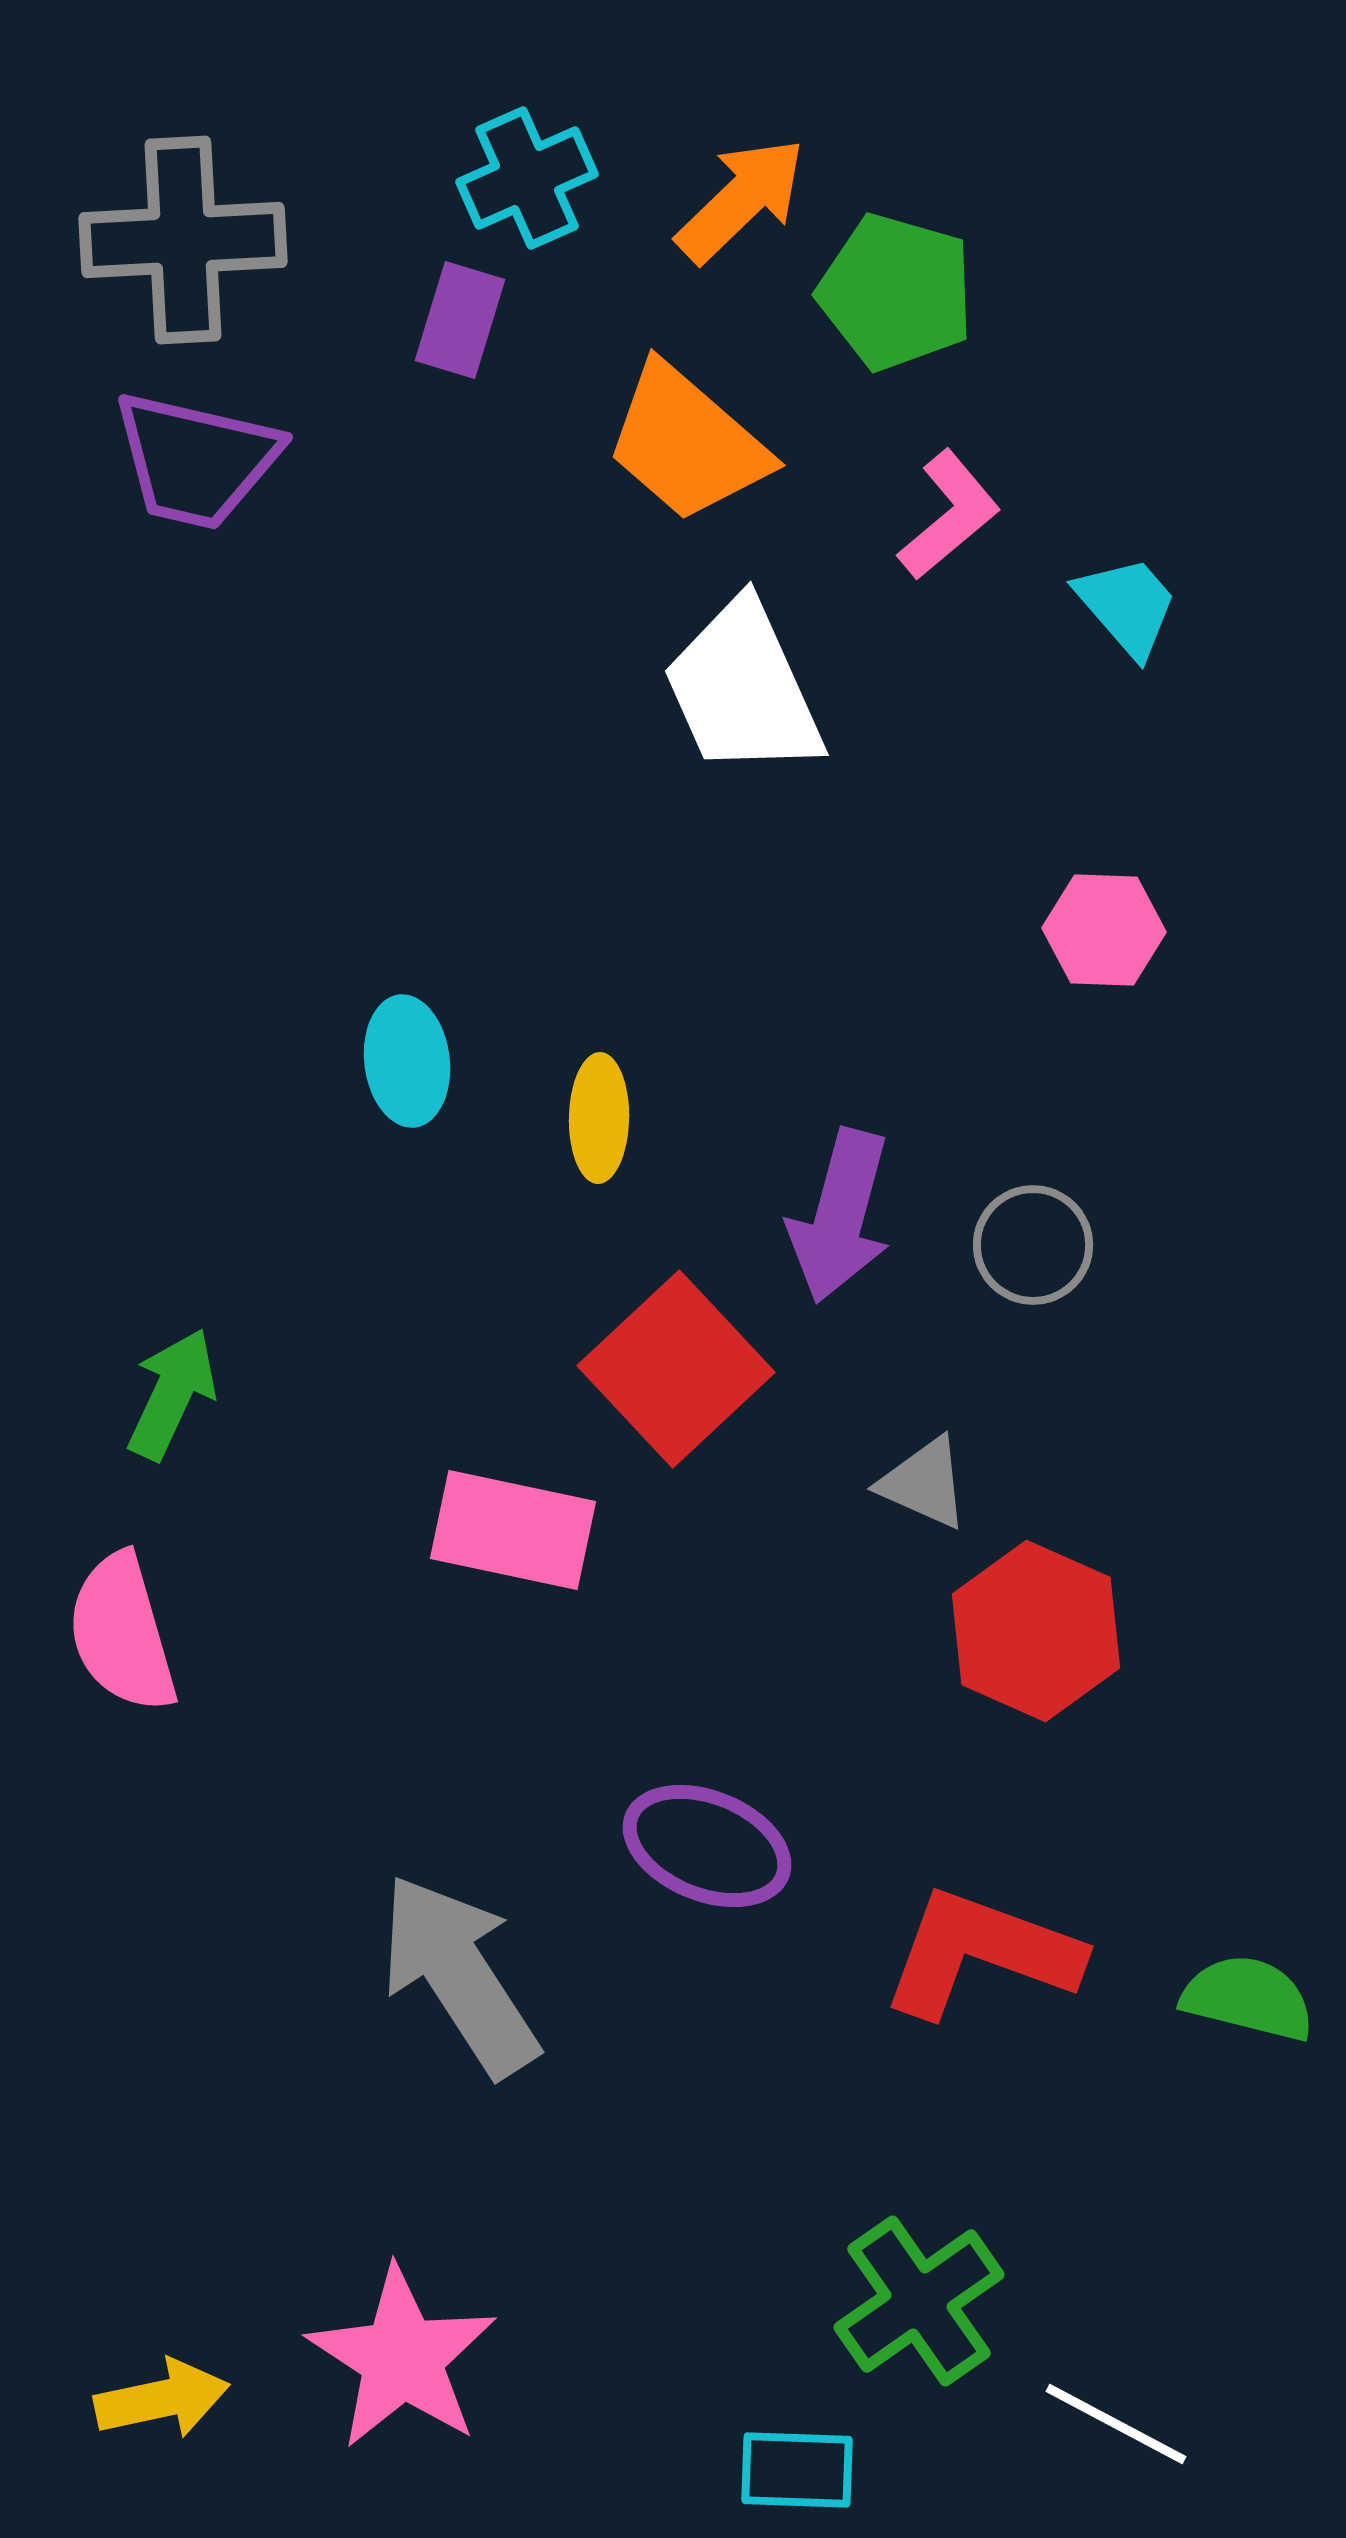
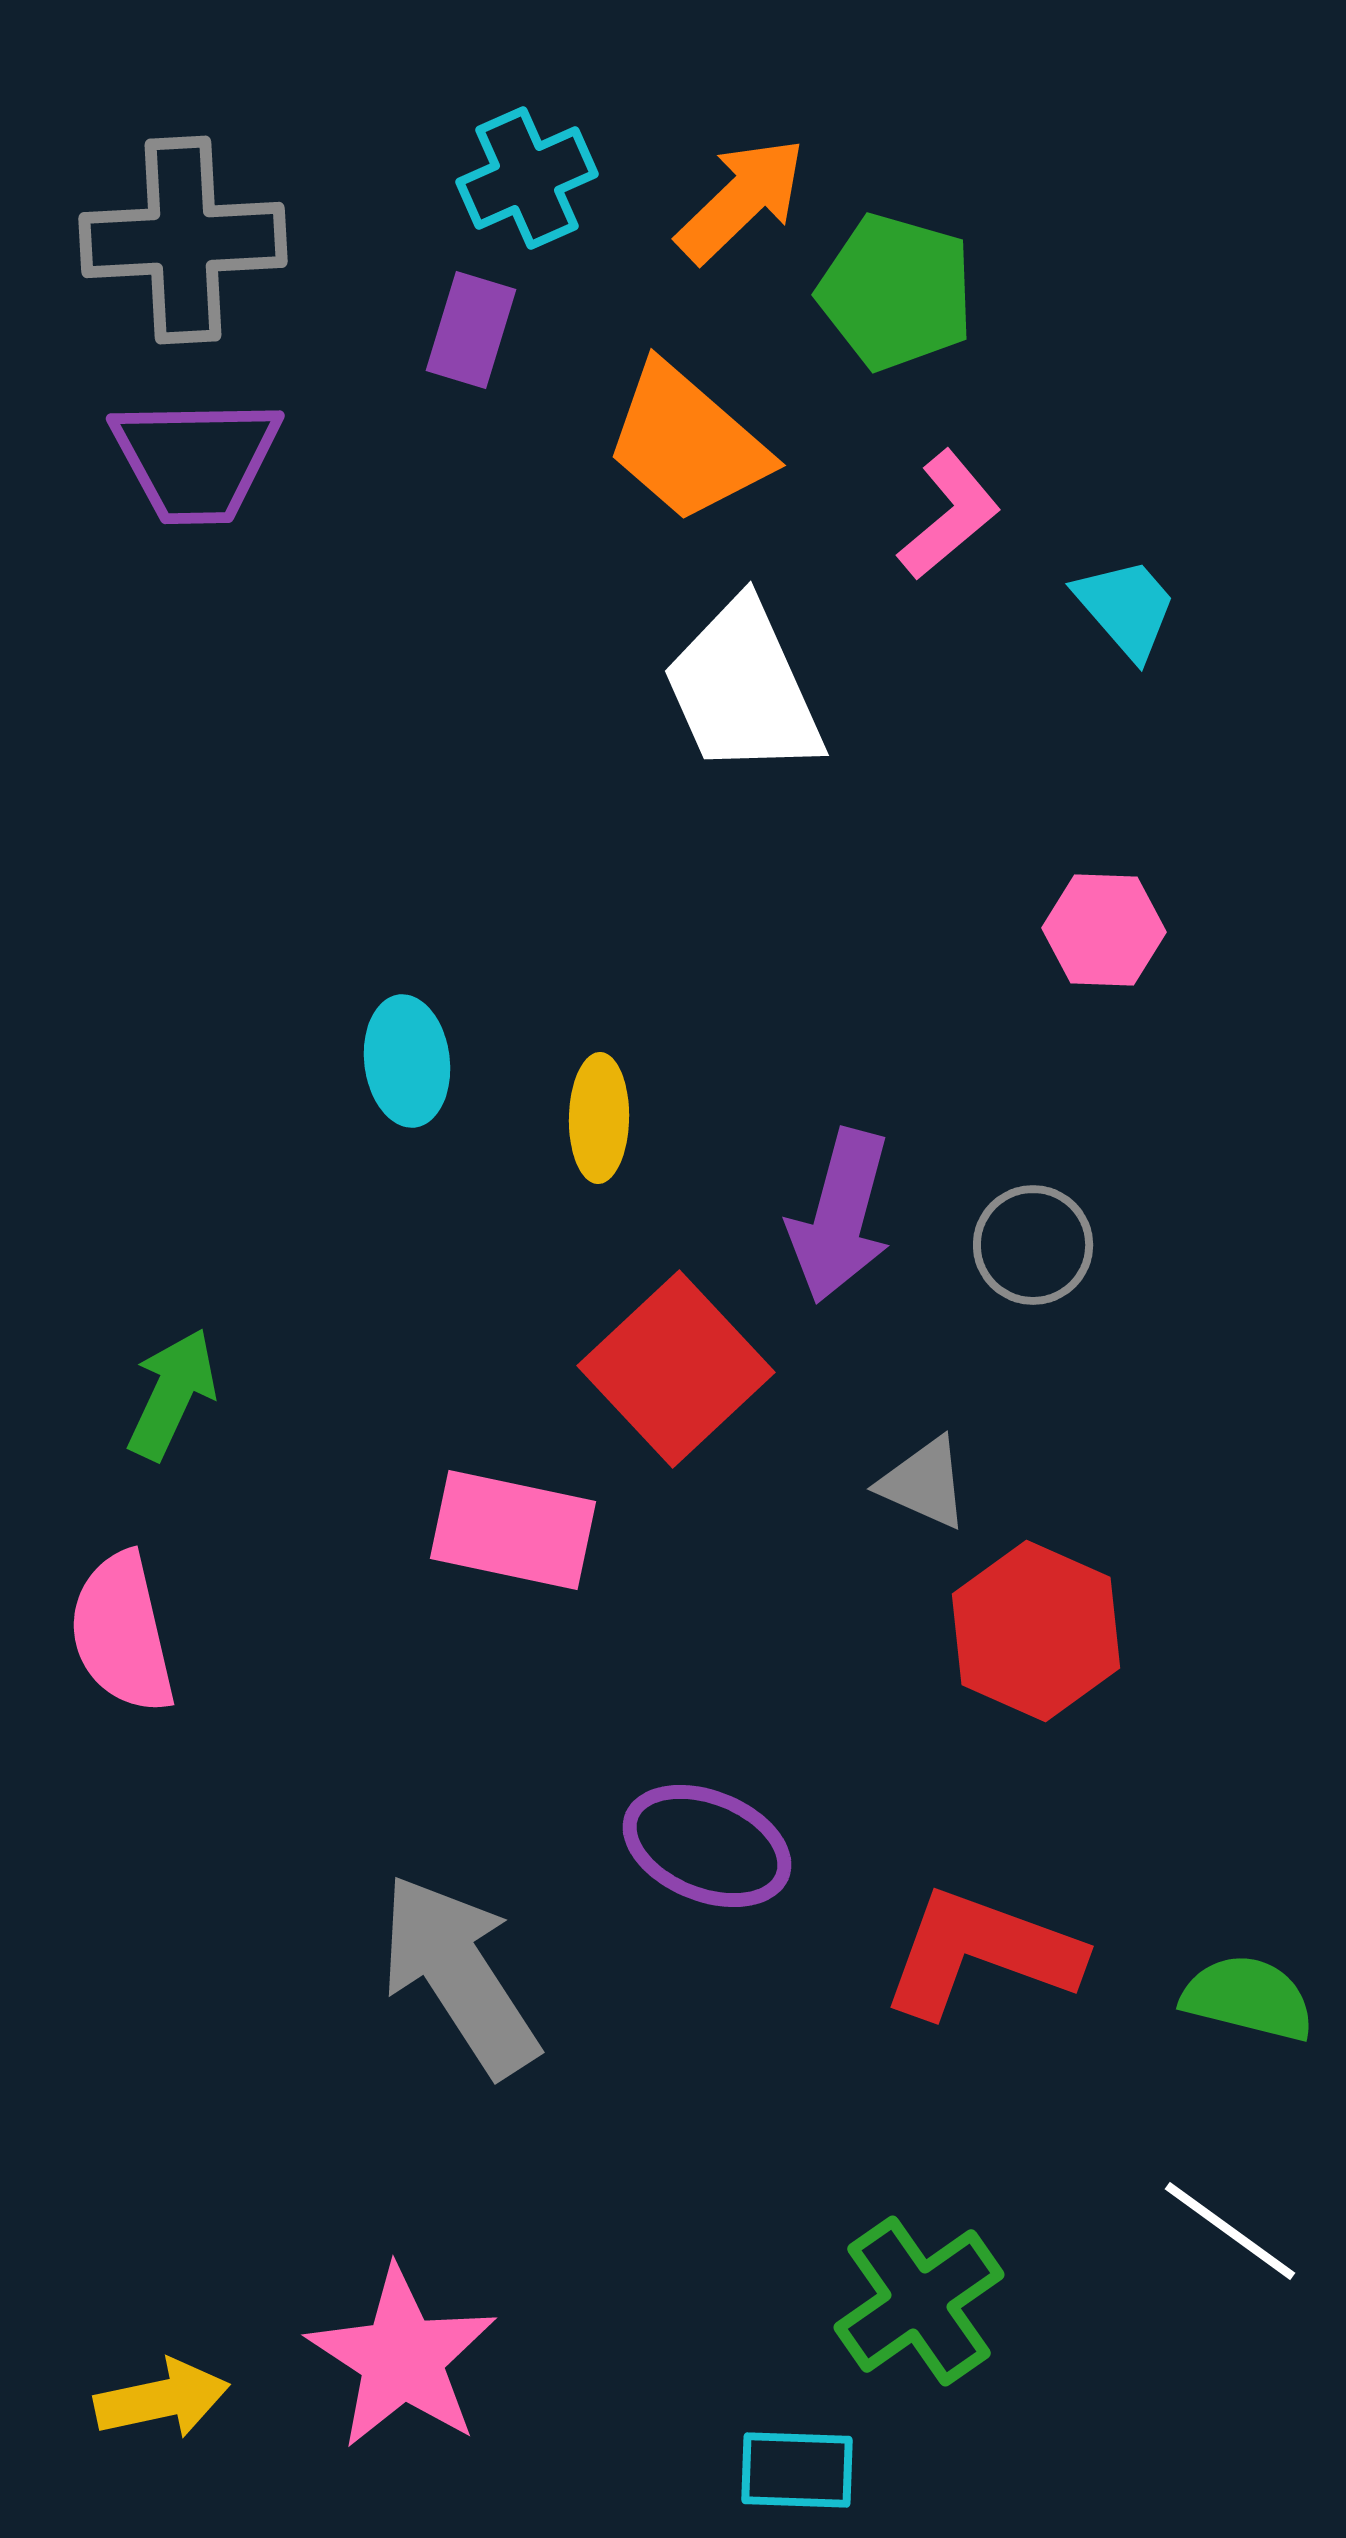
purple rectangle: moved 11 px right, 10 px down
purple trapezoid: rotated 14 degrees counterclockwise
cyan trapezoid: moved 1 px left, 2 px down
pink semicircle: rotated 3 degrees clockwise
white line: moved 114 px right, 193 px up; rotated 8 degrees clockwise
